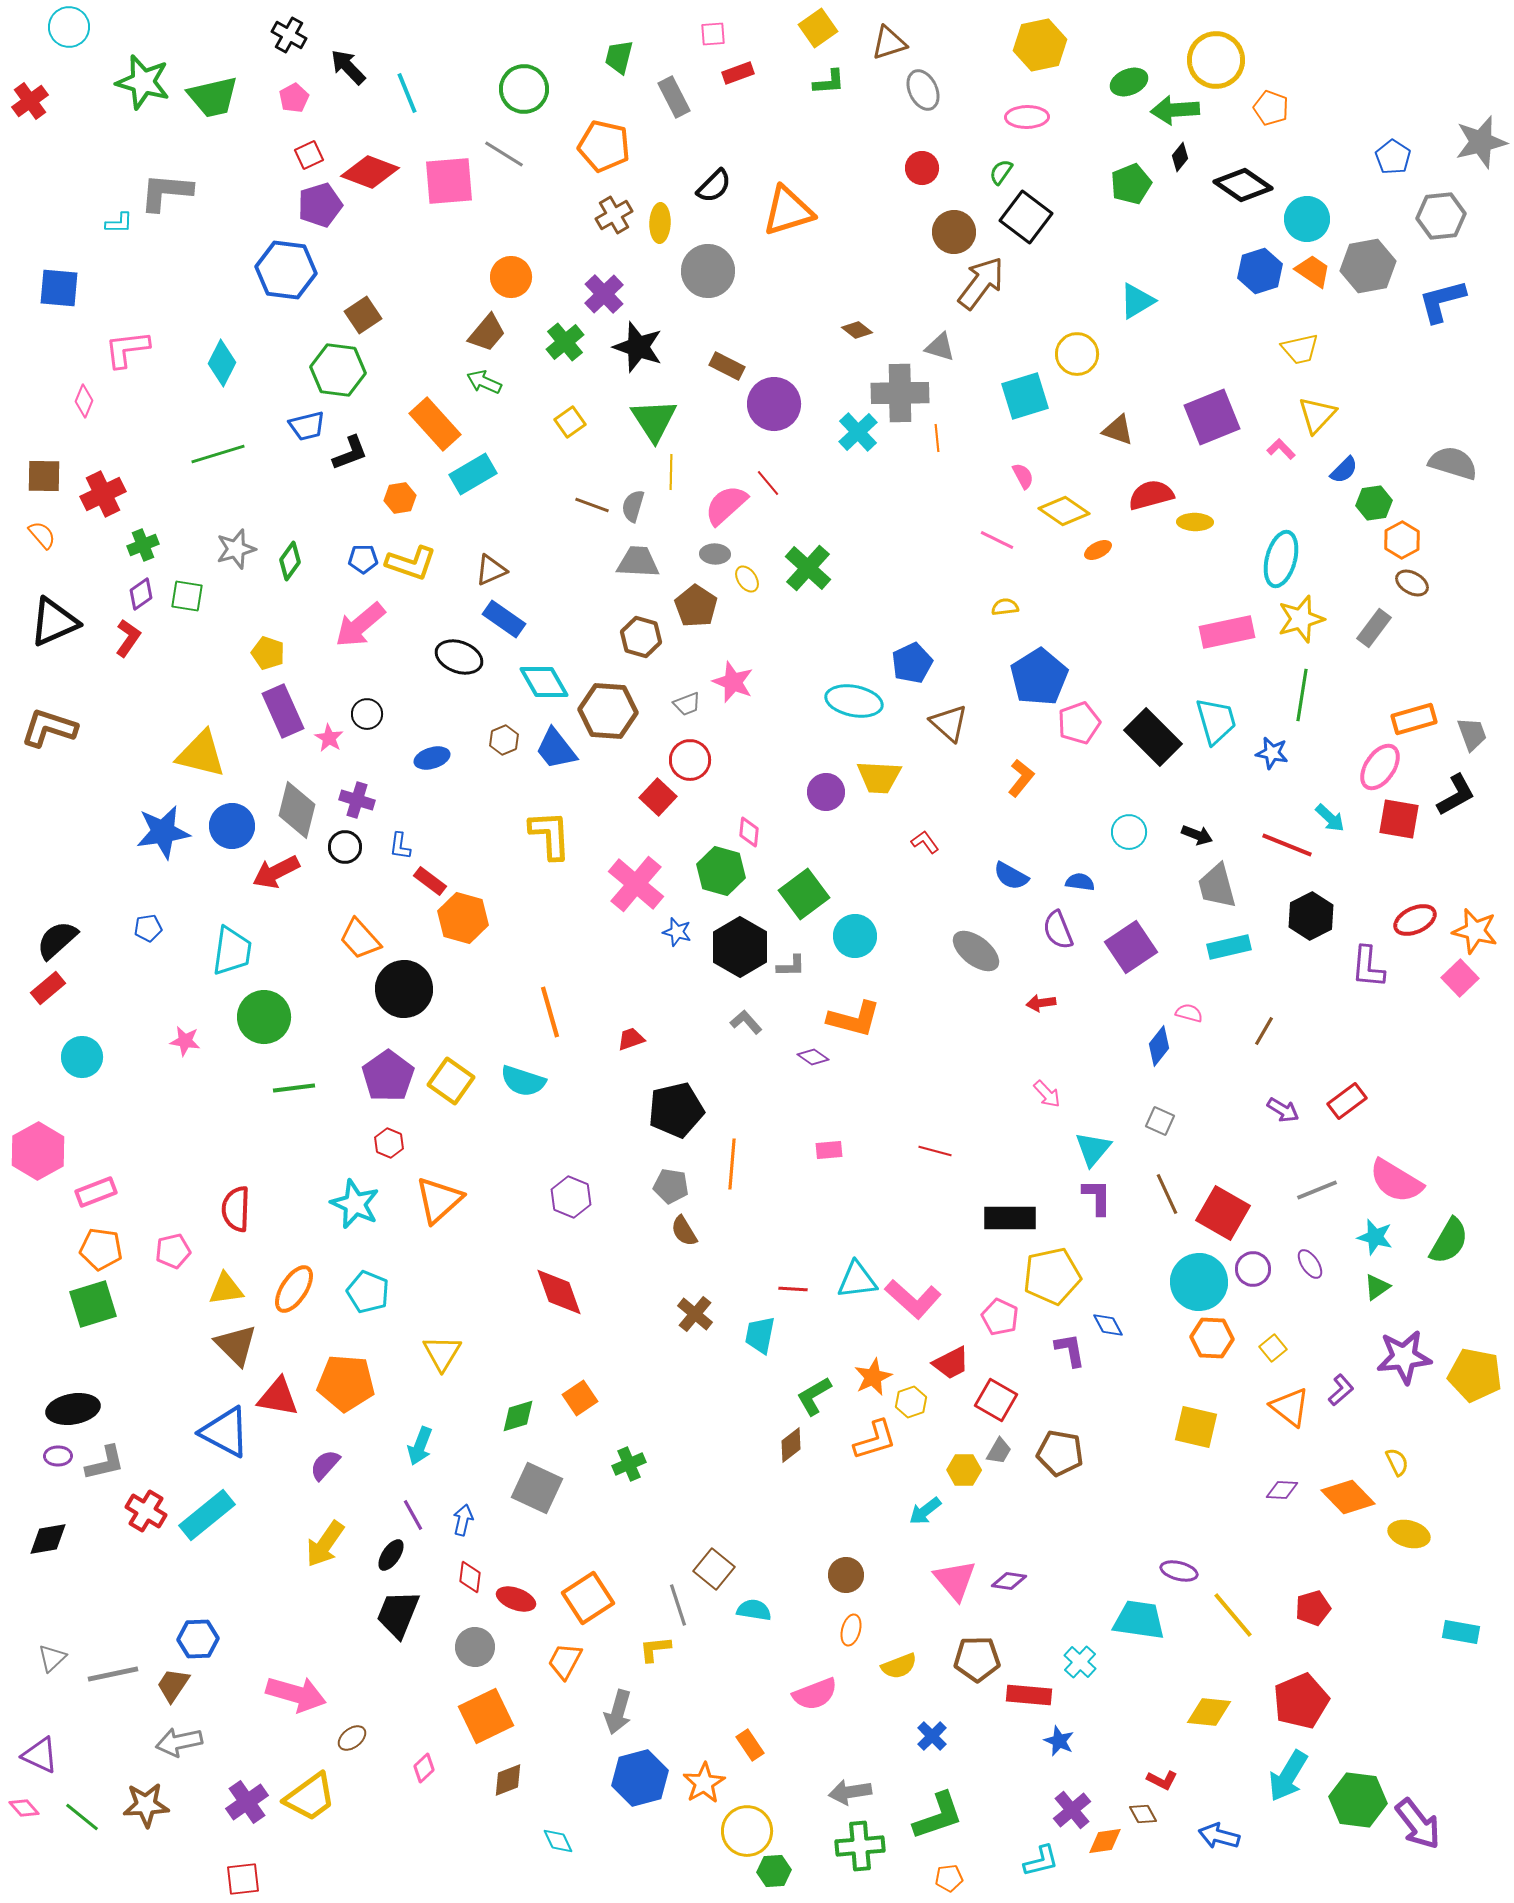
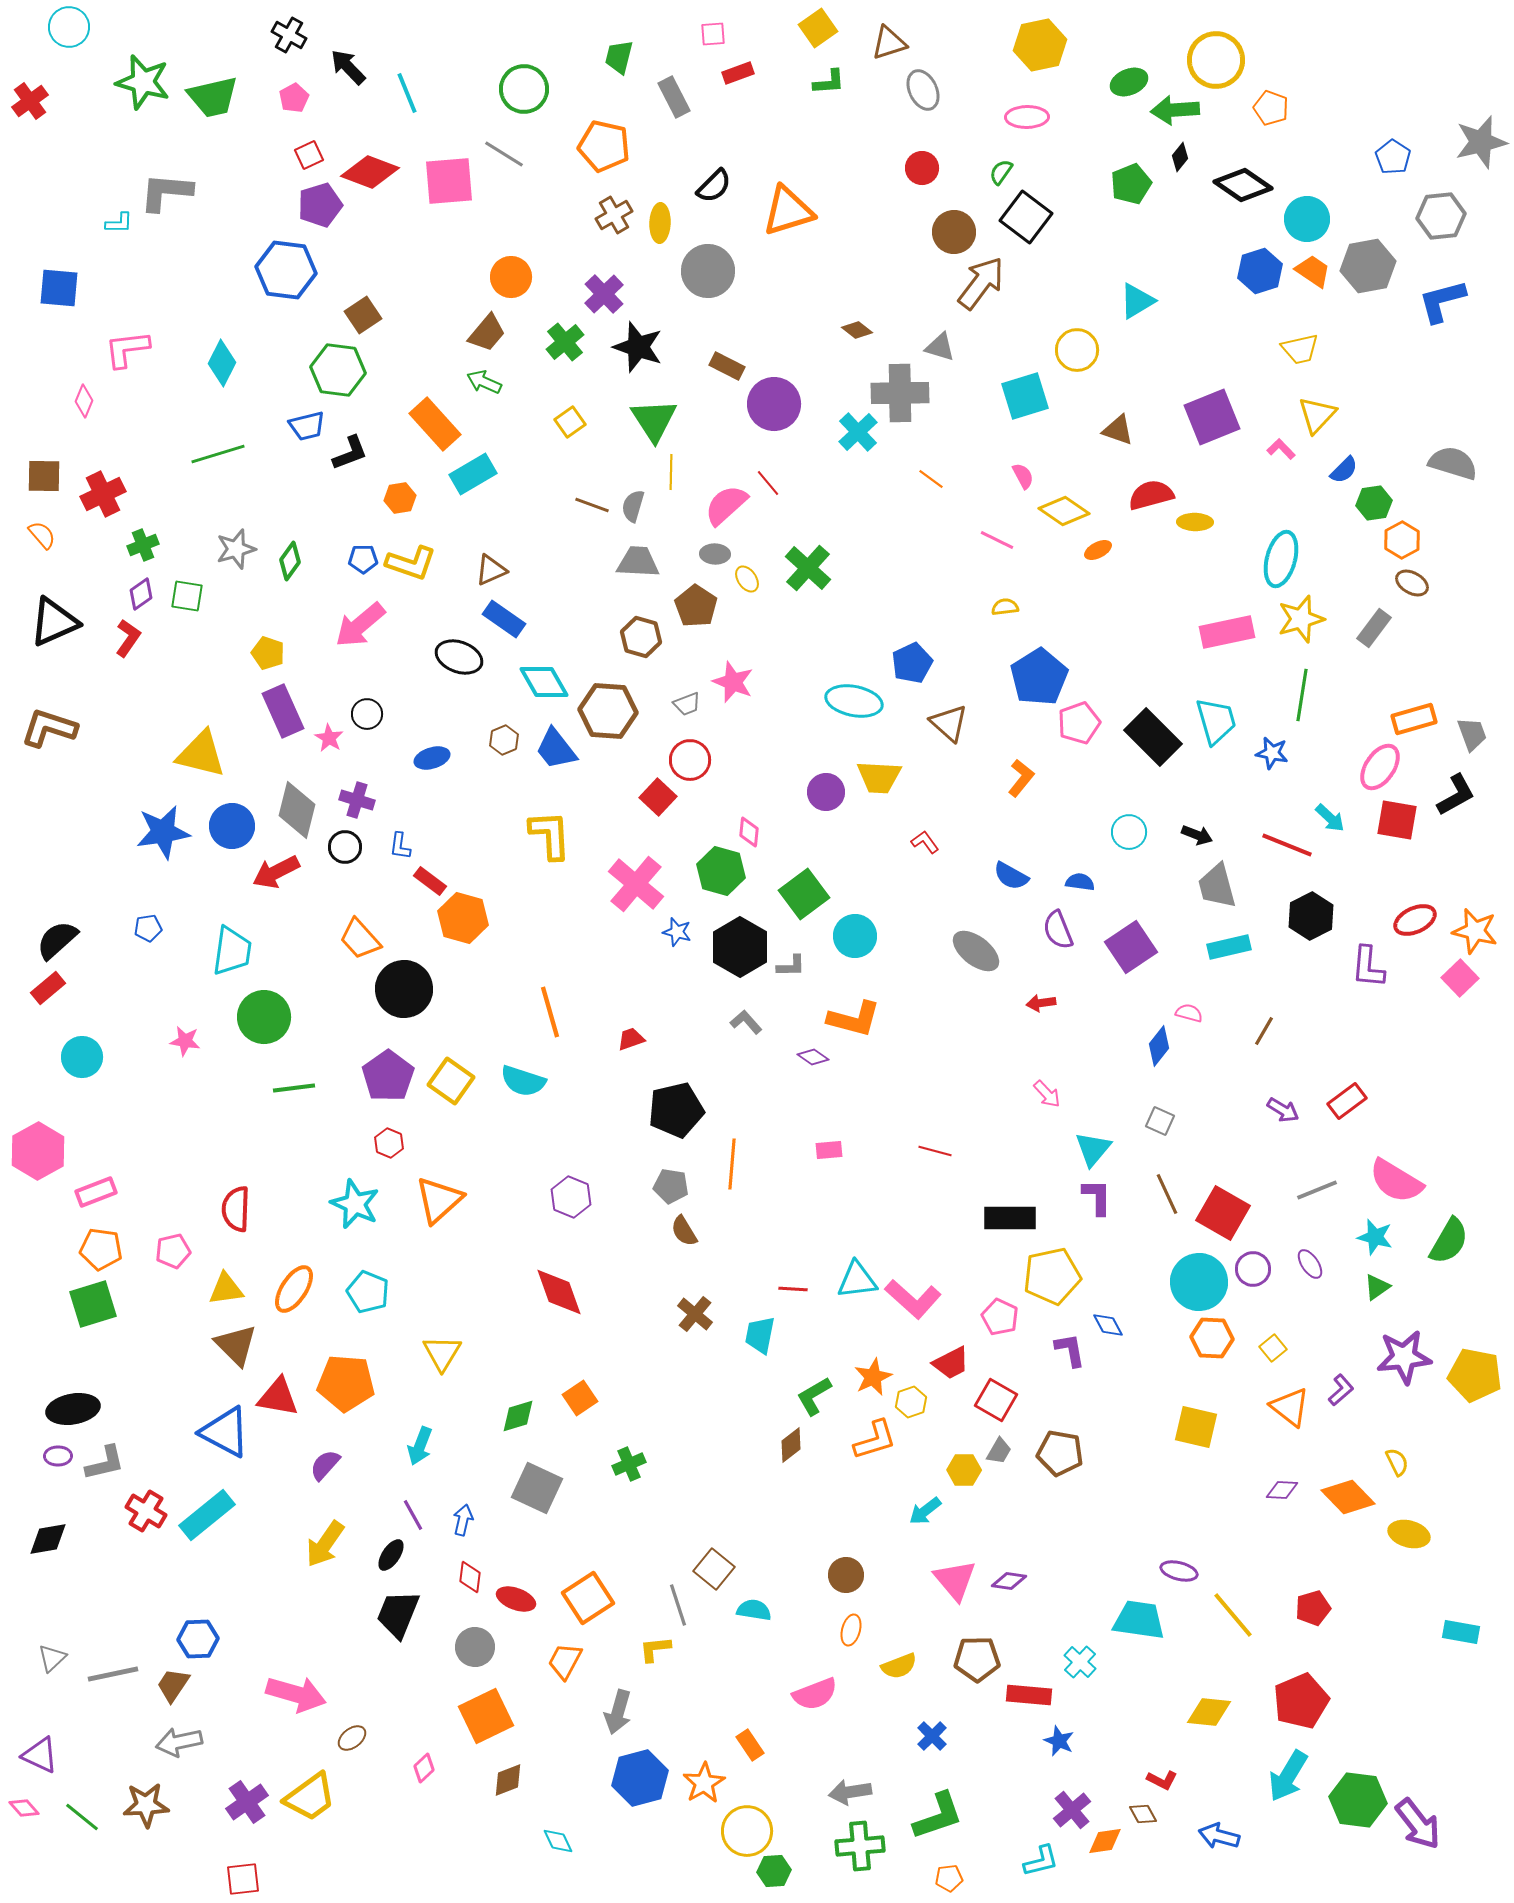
yellow circle at (1077, 354): moved 4 px up
orange line at (937, 438): moved 6 px left, 41 px down; rotated 48 degrees counterclockwise
red square at (1399, 819): moved 2 px left, 1 px down
